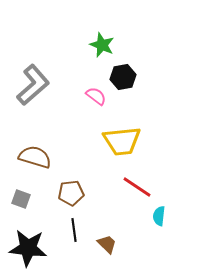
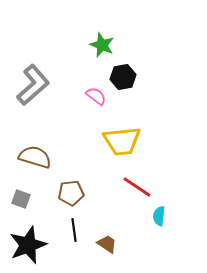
brown trapezoid: rotated 10 degrees counterclockwise
black star: moved 3 px up; rotated 27 degrees counterclockwise
